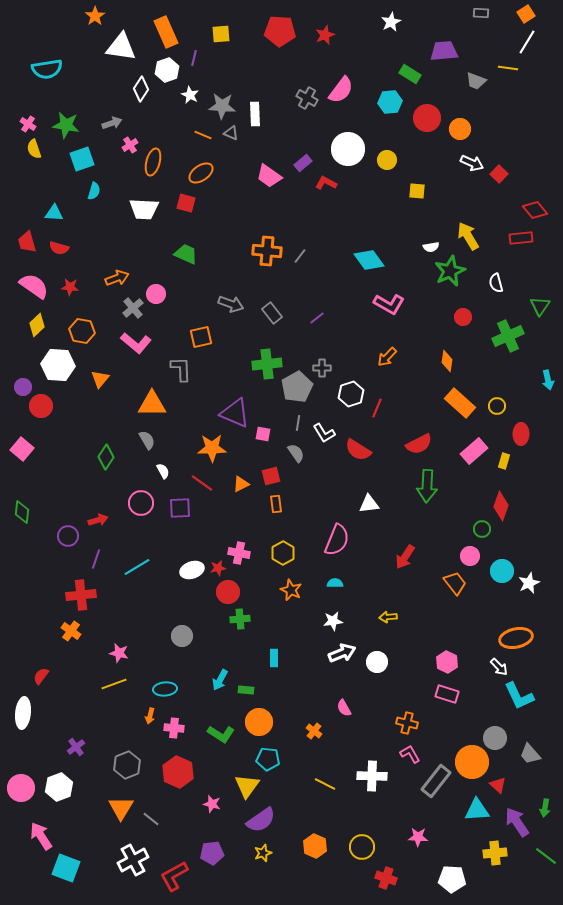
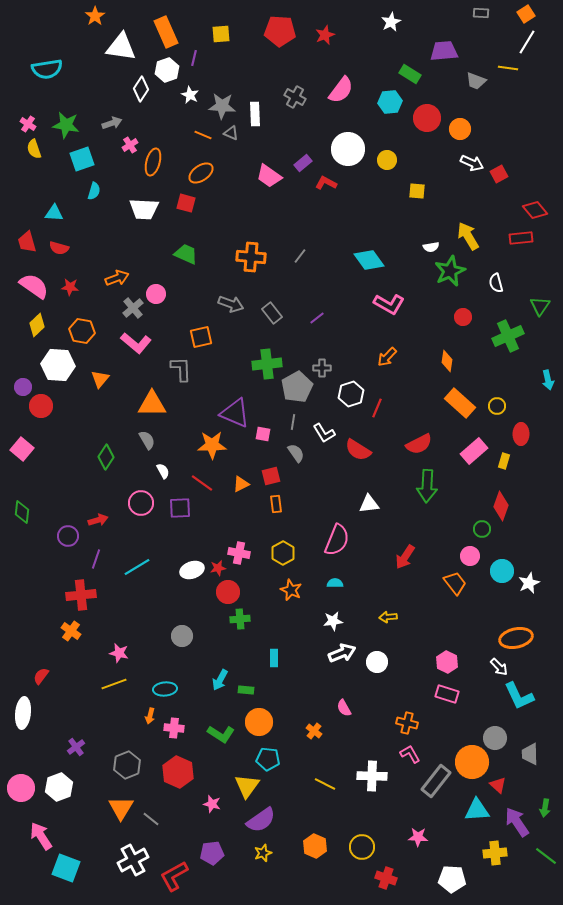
gray cross at (307, 98): moved 12 px left, 1 px up
red square at (499, 174): rotated 18 degrees clockwise
orange cross at (267, 251): moved 16 px left, 6 px down
gray line at (298, 423): moved 5 px left, 1 px up
orange star at (212, 448): moved 3 px up
gray trapezoid at (530, 754): rotated 40 degrees clockwise
